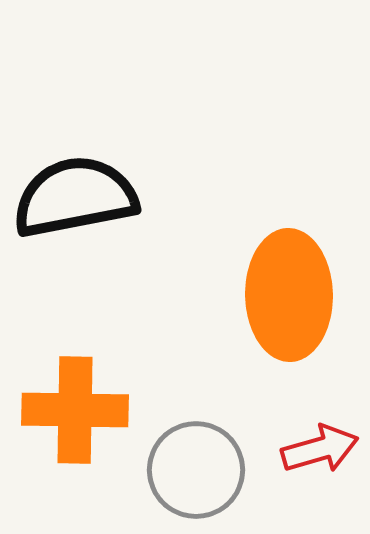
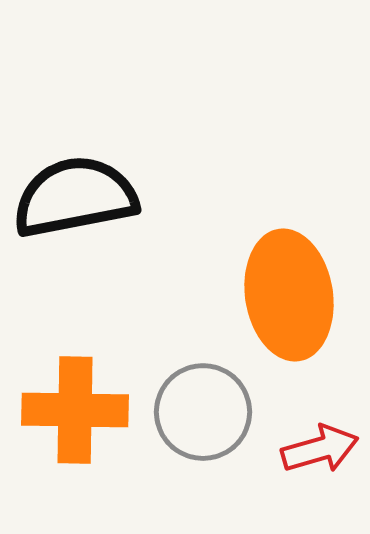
orange ellipse: rotated 8 degrees counterclockwise
gray circle: moved 7 px right, 58 px up
